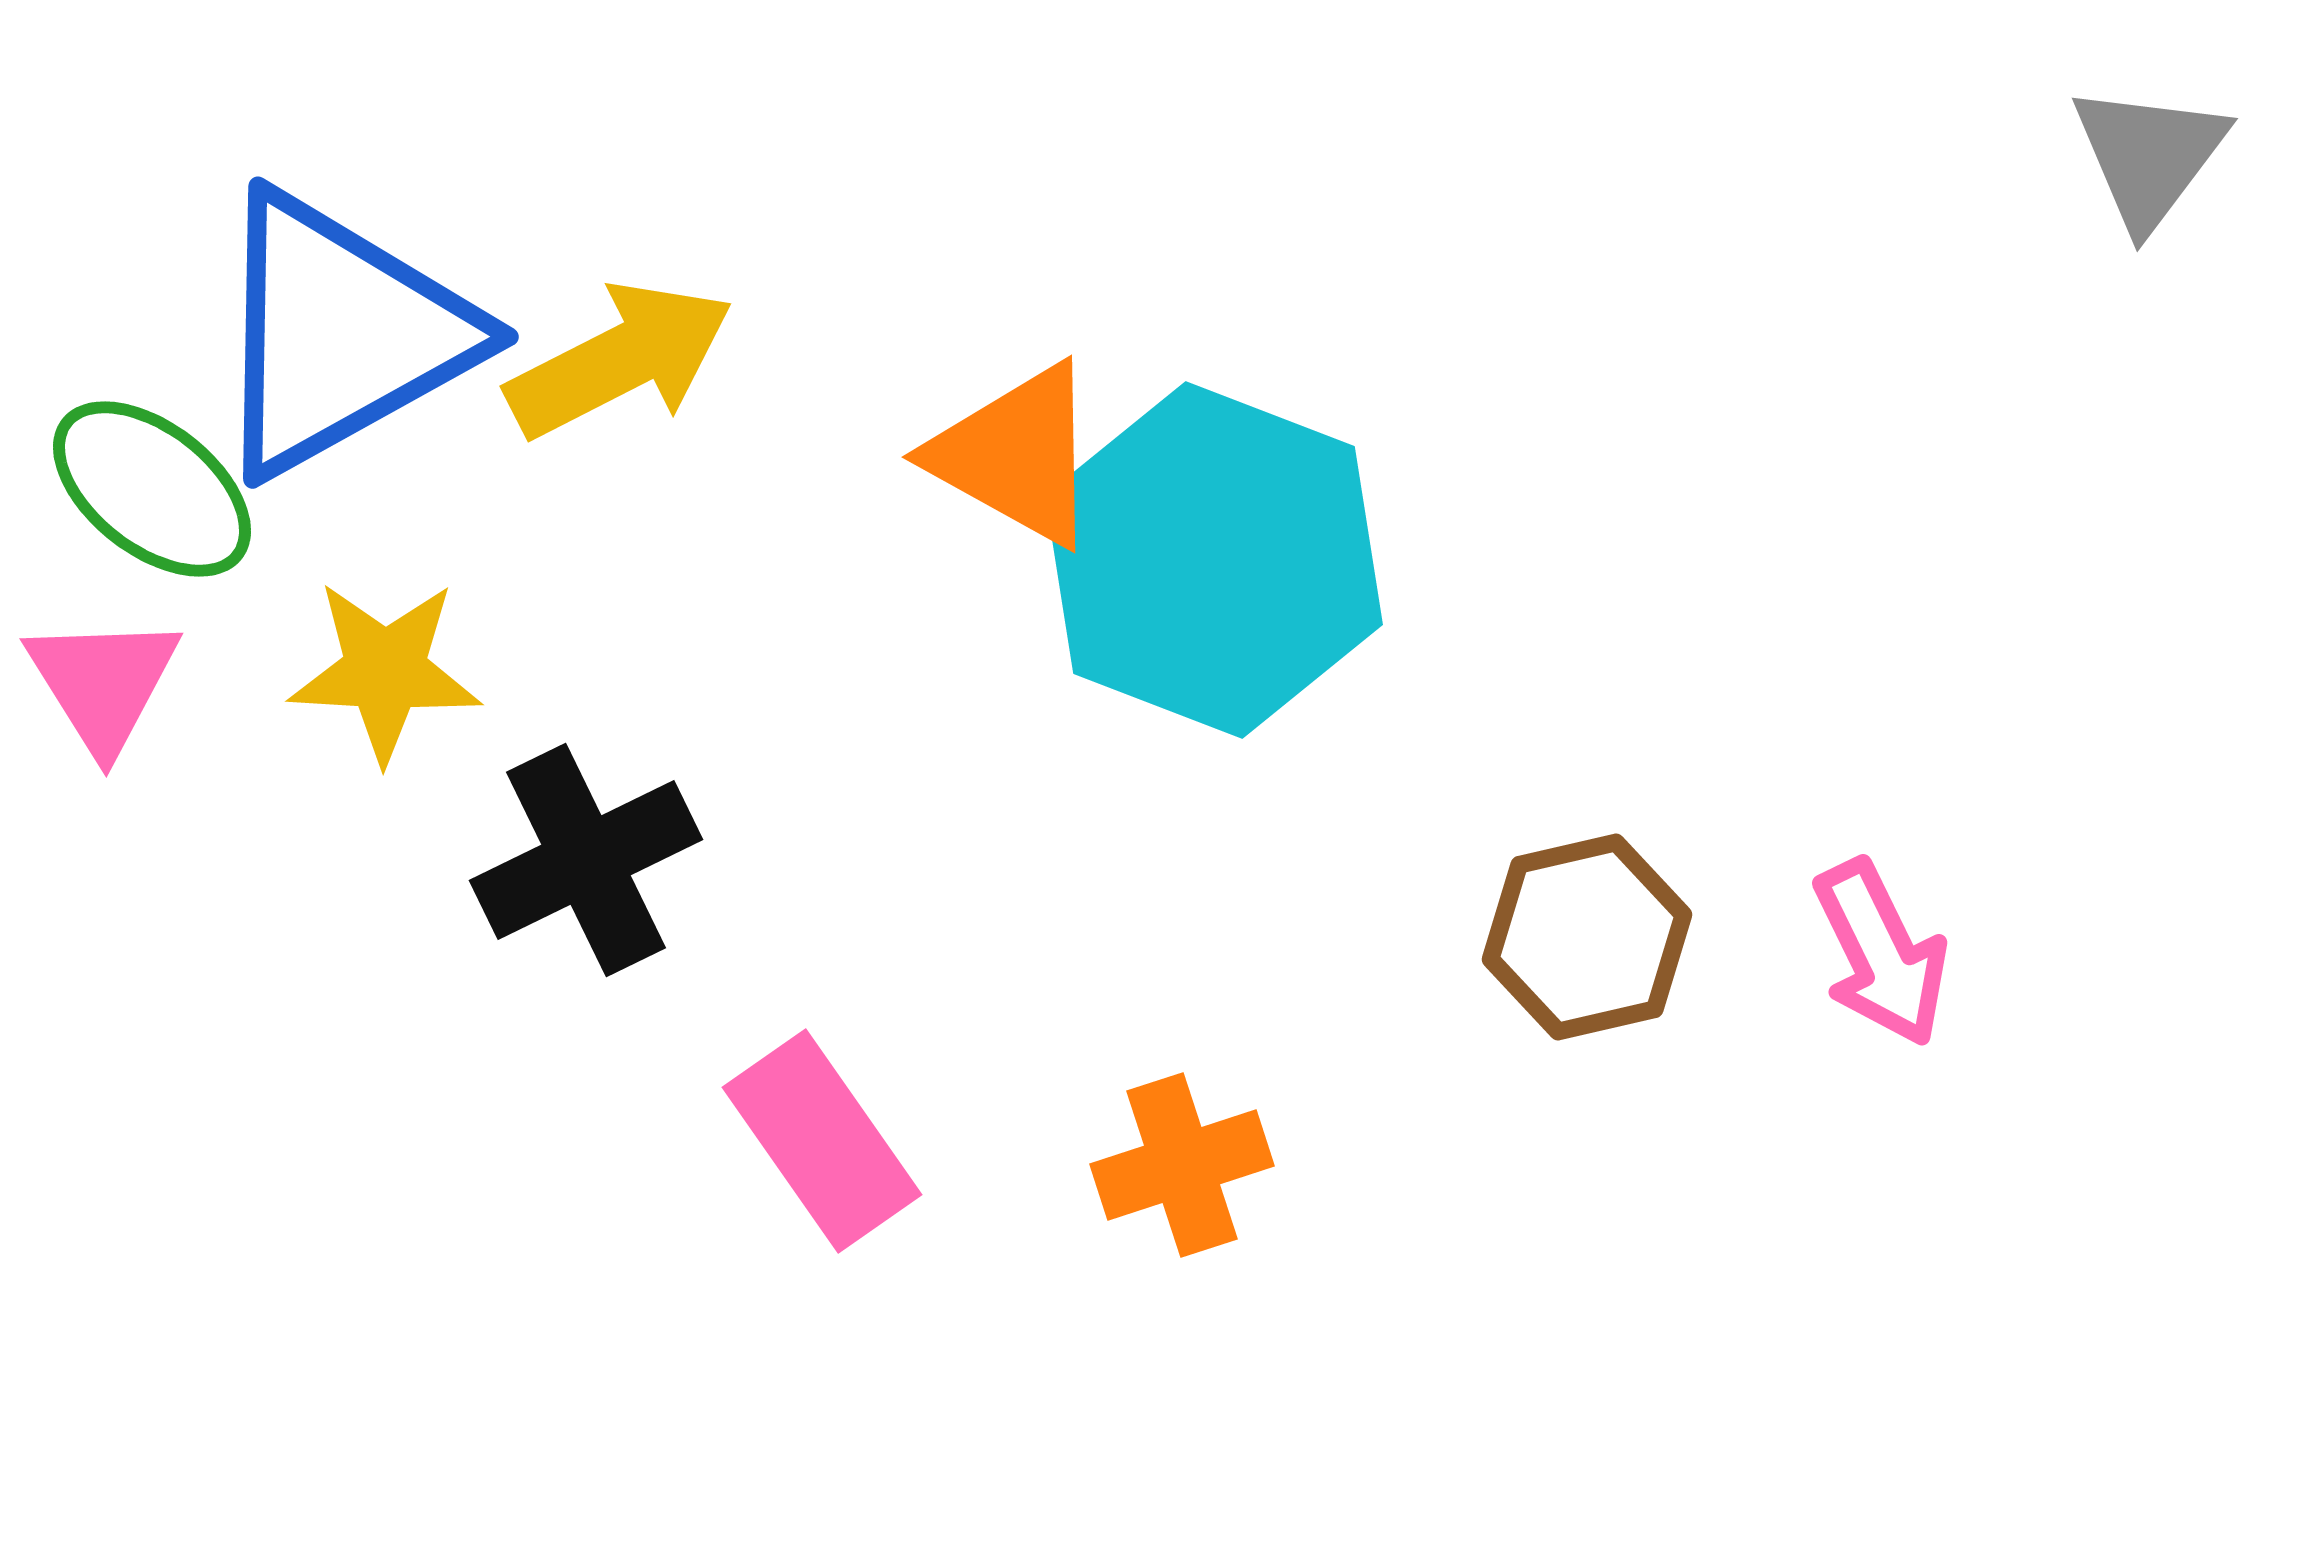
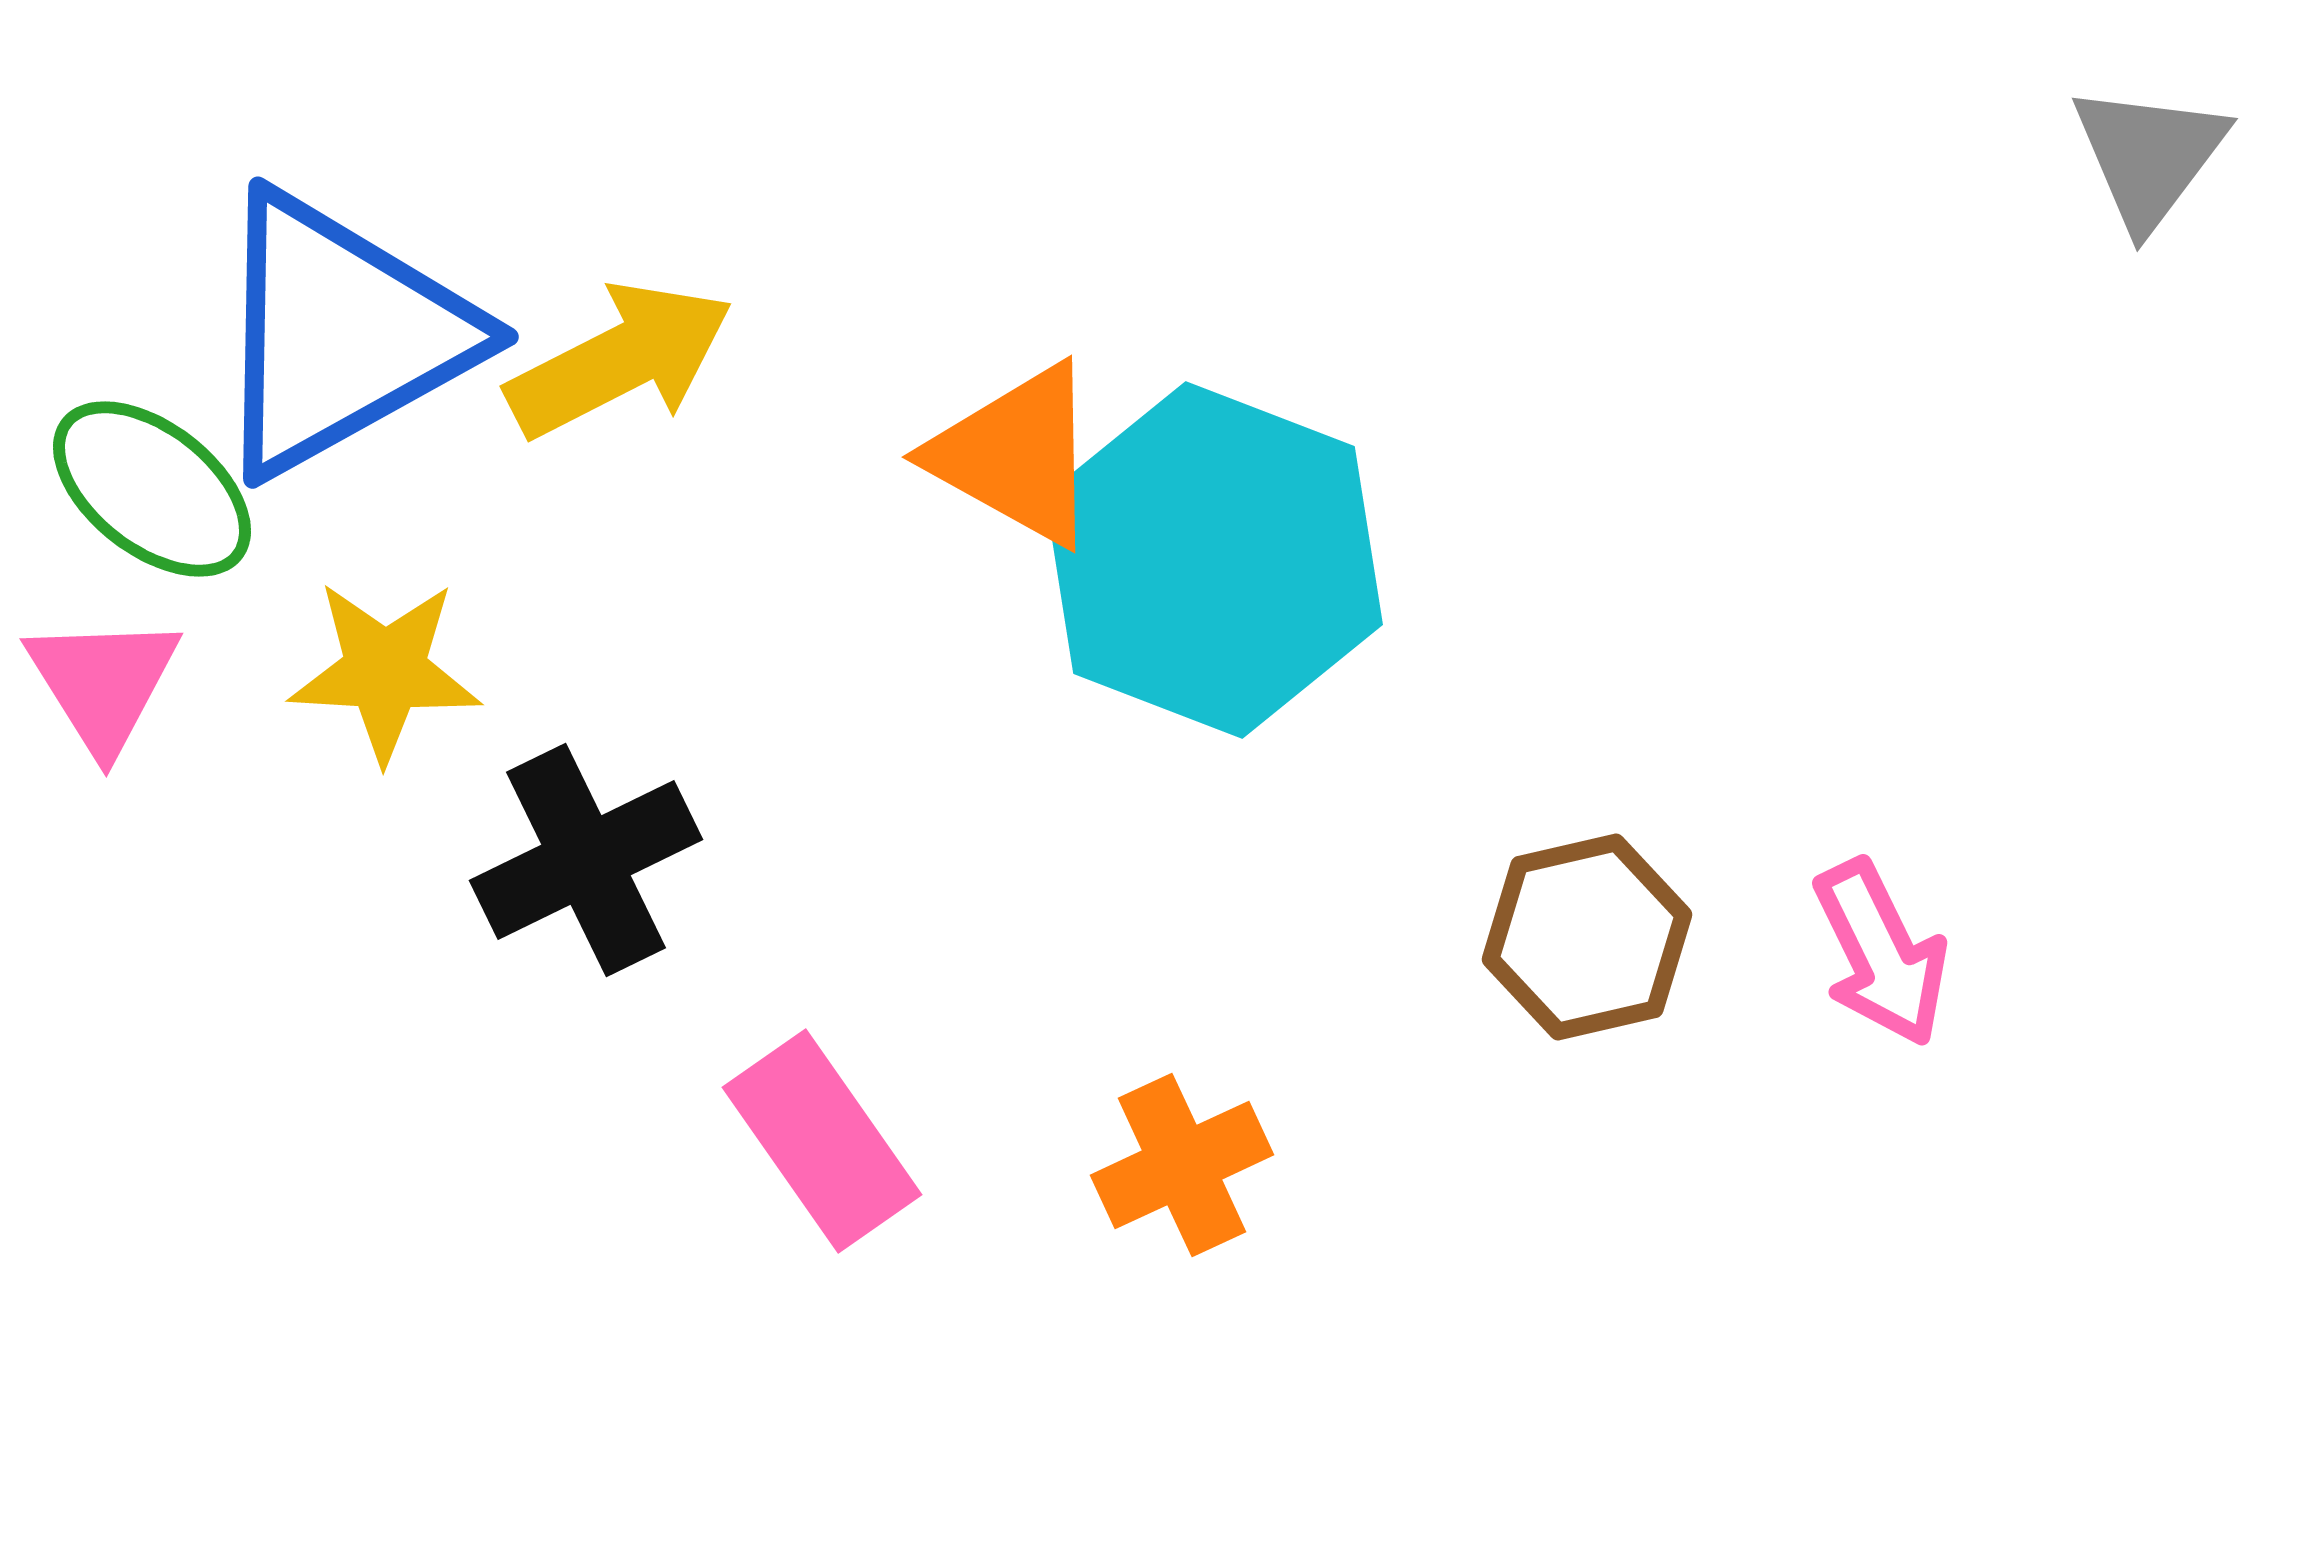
orange cross: rotated 7 degrees counterclockwise
